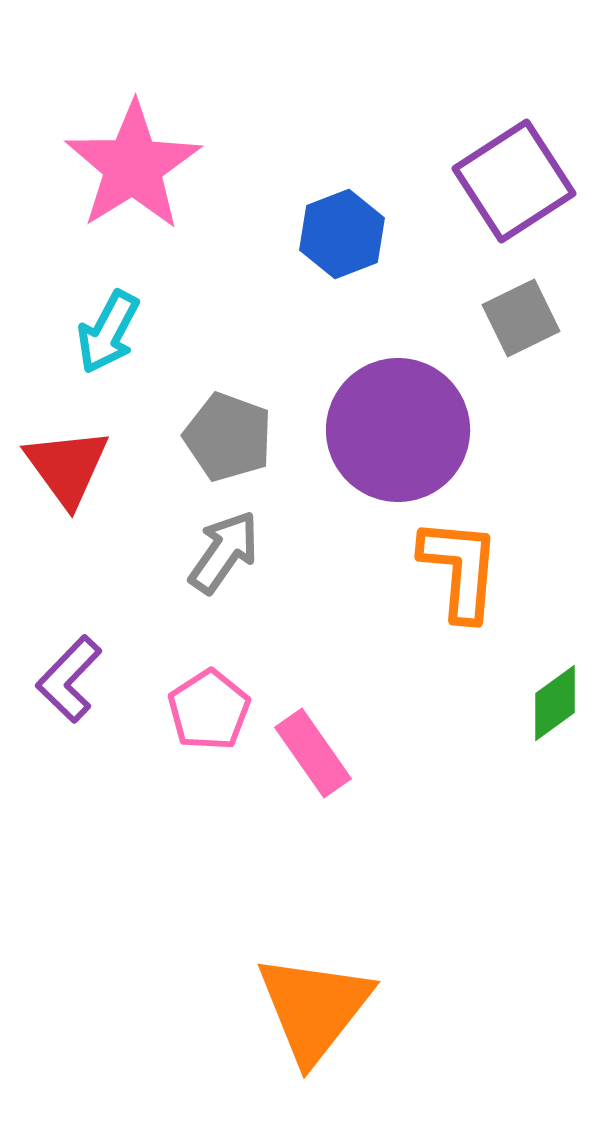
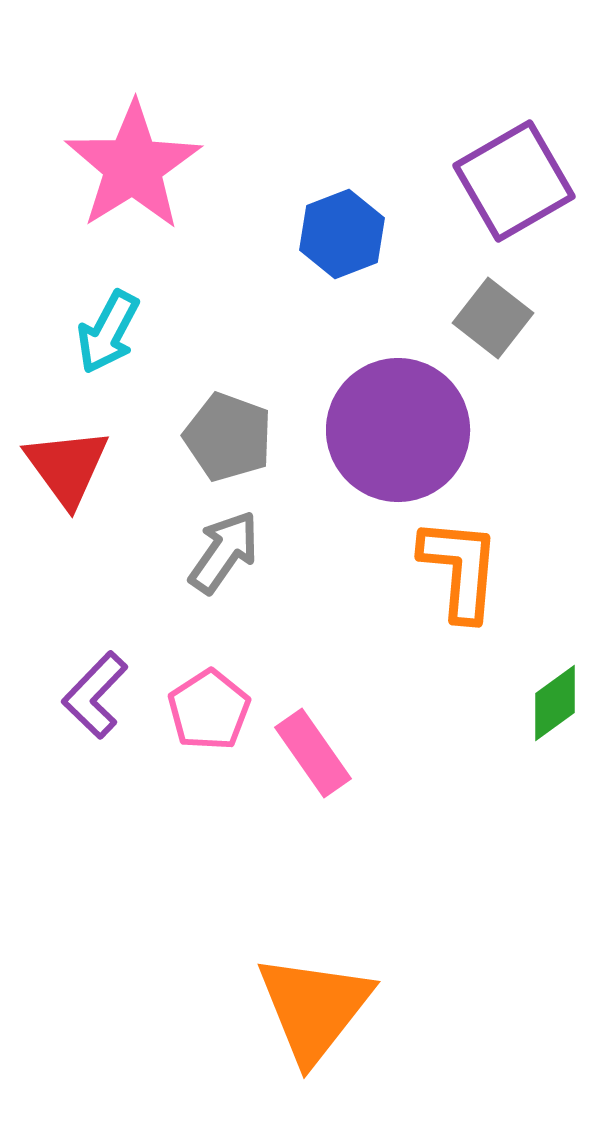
purple square: rotated 3 degrees clockwise
gray square: moved 28 px left; rotated 26 degrees counterclockwise
purple L-shape: moved 26 px right, 16 px down
